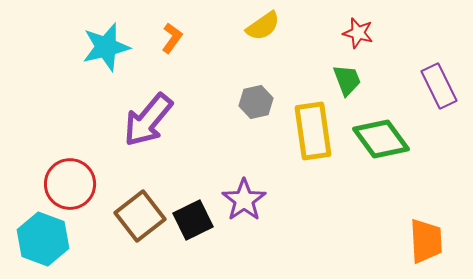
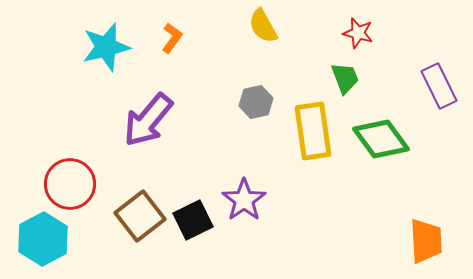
yellow semicircle: rotated 96 degrees clockwise
green trapezoid: moved 2 px left, 2 px up
cyan hexagon: rotated 12 degrees clockwise
